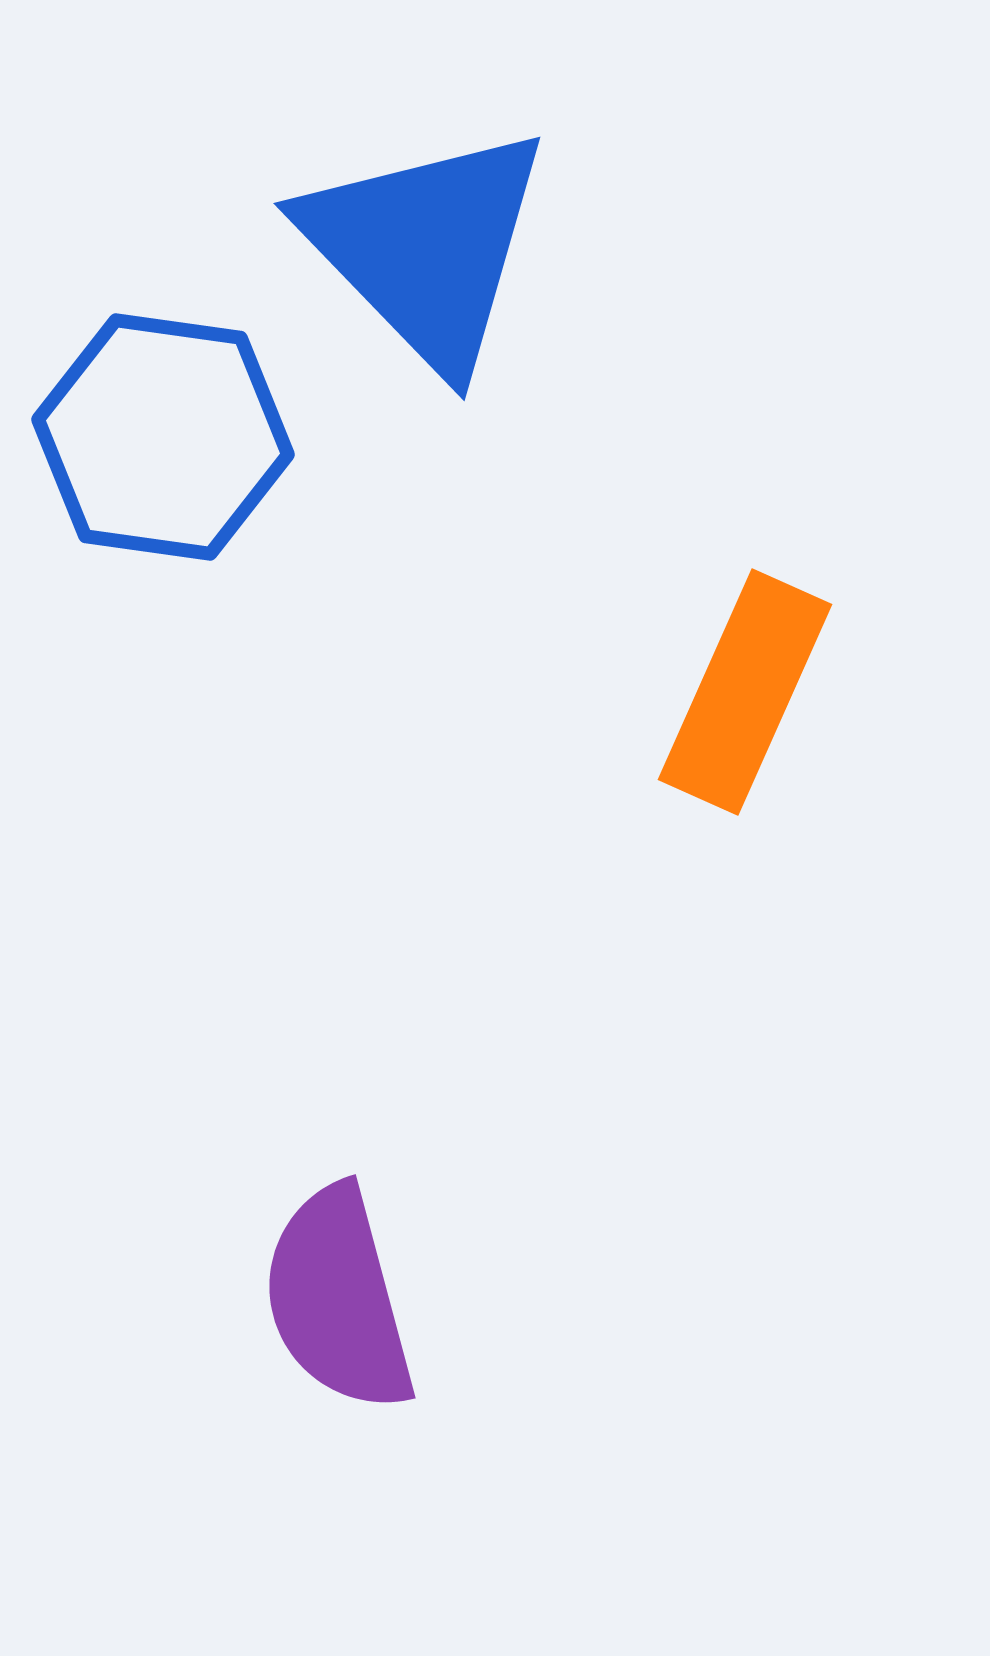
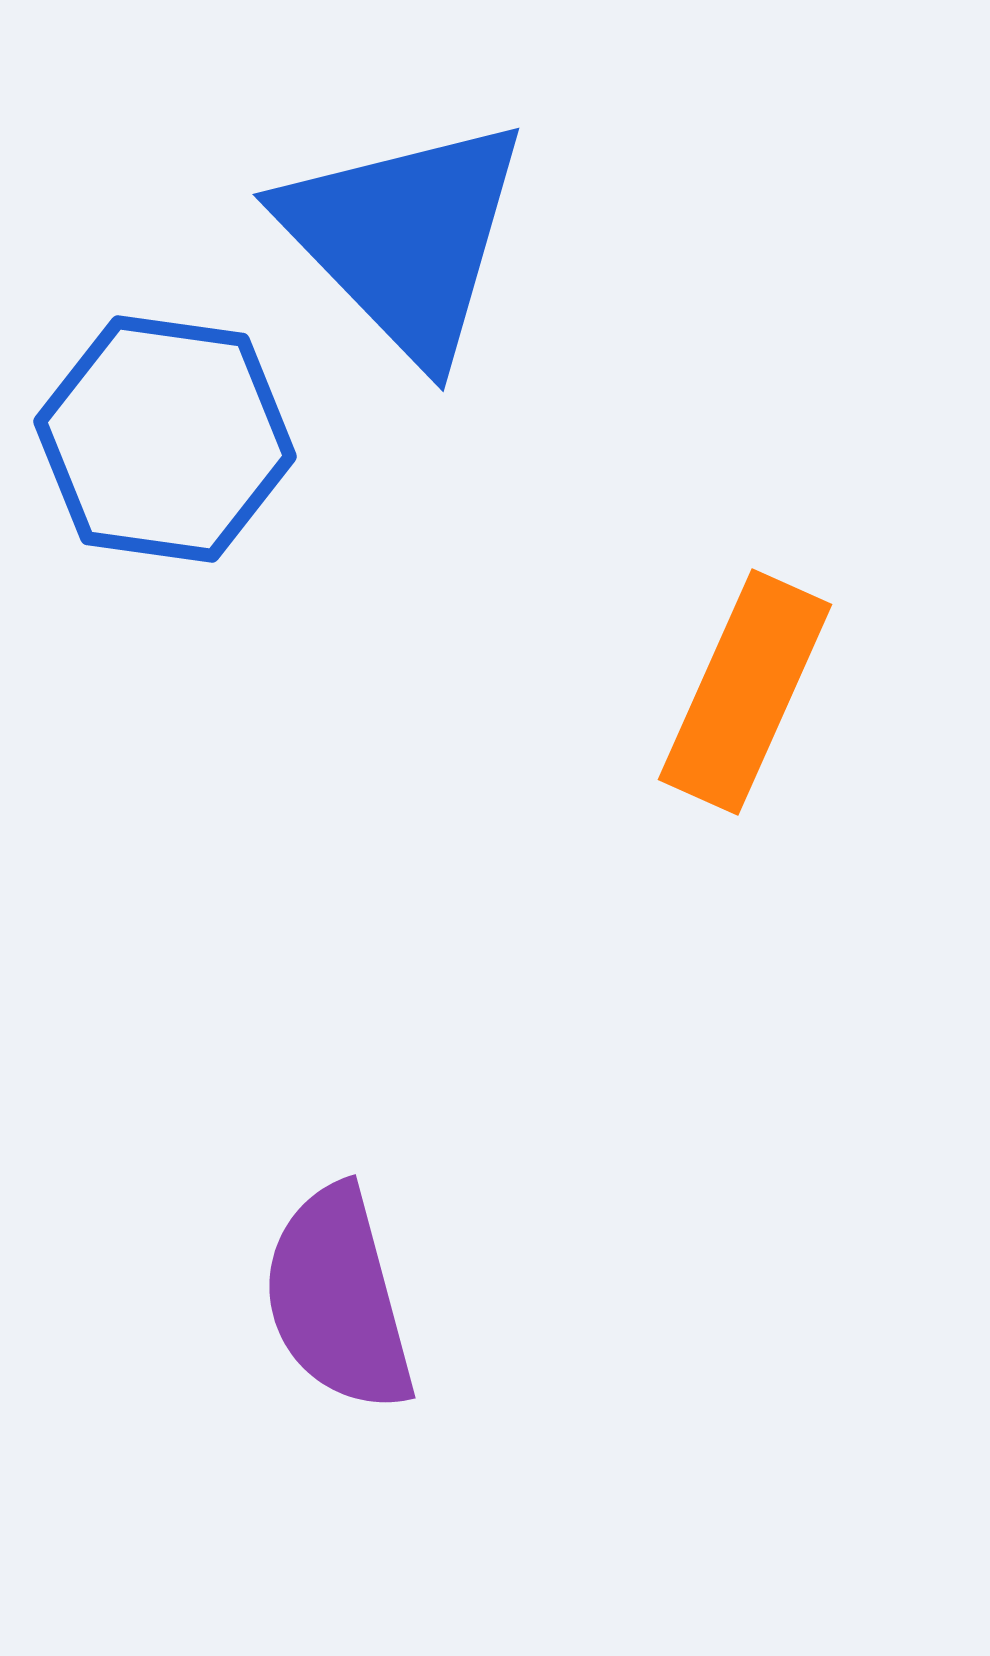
blue triangle: moved 21 px left, 9 px up
blue hexagon: moved 2 px right, 2 px down
